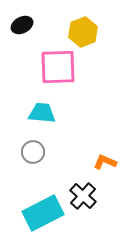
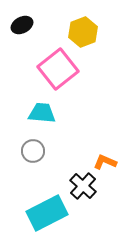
pink square: moved 2 px down; rotated 36 degrees counterclockwise
gray circle: moved 1 px up
black cross: moved 10 px up
cyan rectangle: moved 4 px right
